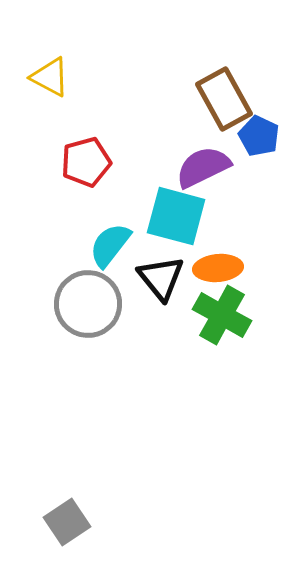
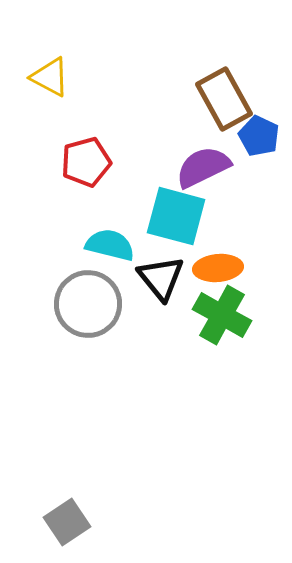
cyan semicircle: rotated 66 degrees clockwise
